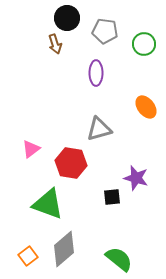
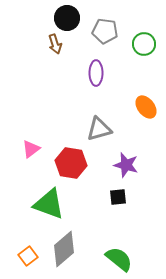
purple star: moved 10 px left, 13 px up
black square: moved 6 px right
green triangle: moved 1 px right
